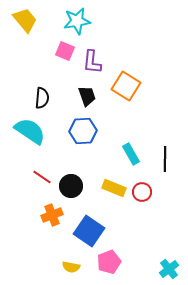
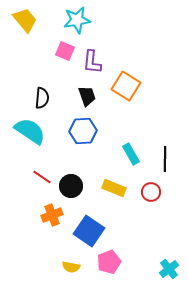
cyan star: moved 1 px up
red circle: moved 9 px right
